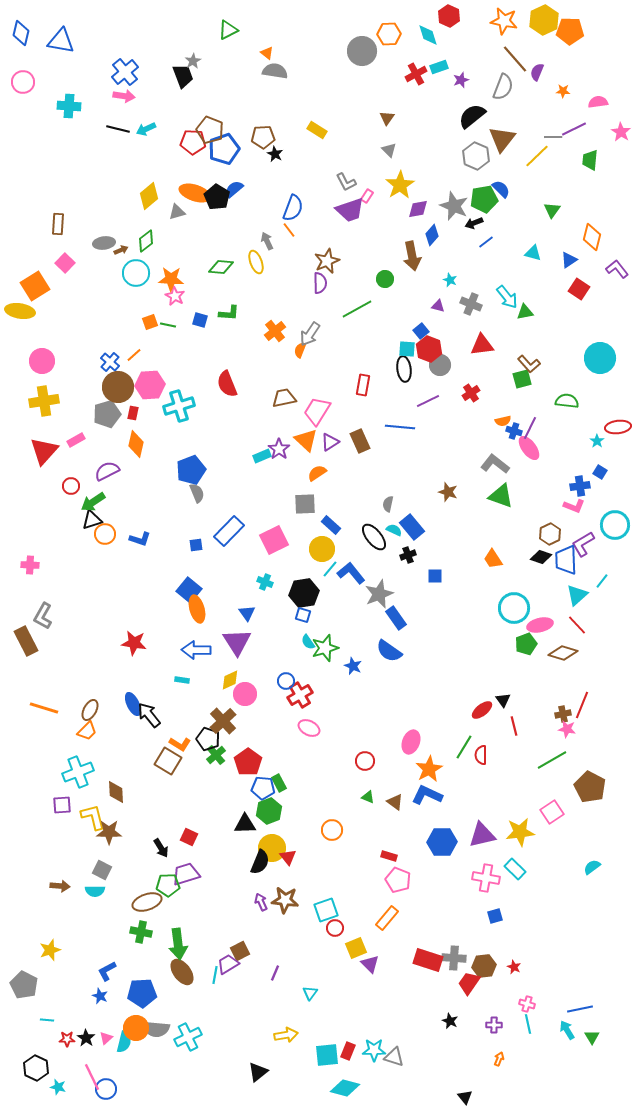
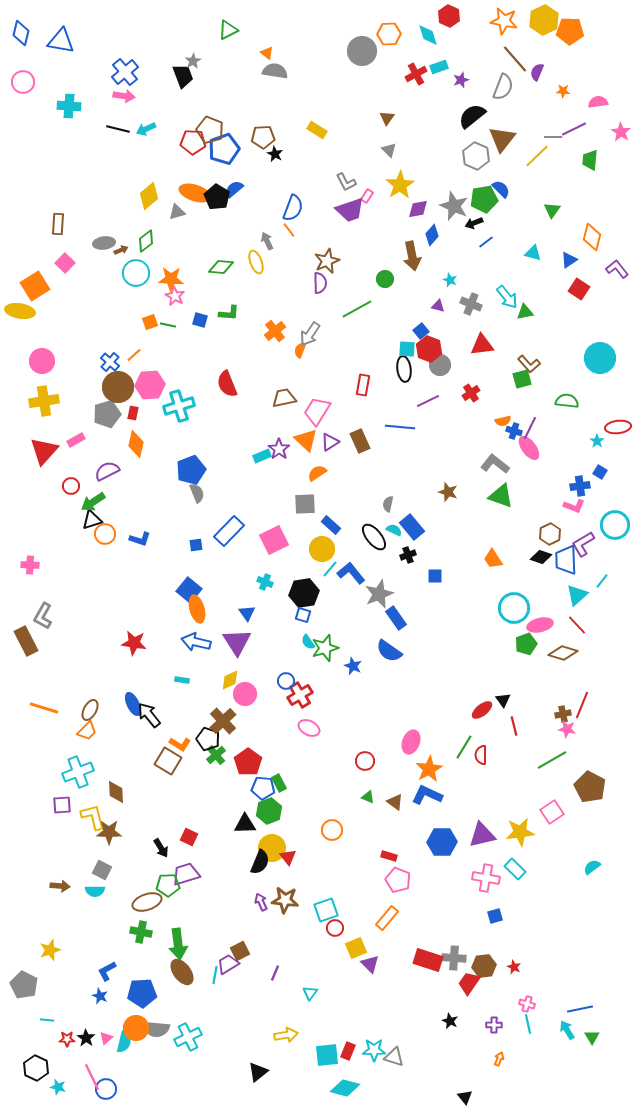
blue arrow at (196, 650): moved 8 px up; rotated 12 degrees clockwise
